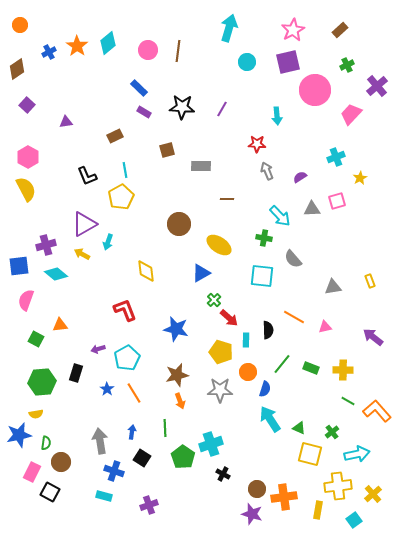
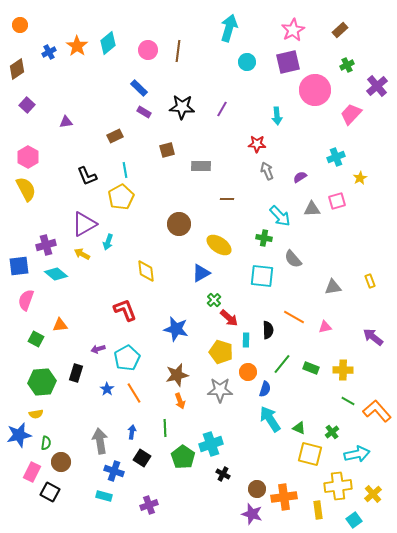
yellow rectangle at (318, 510): rotated 18 degrees counterclockwise
